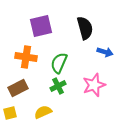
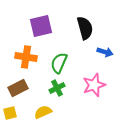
green cross: moved 1 px left, 2 px down
